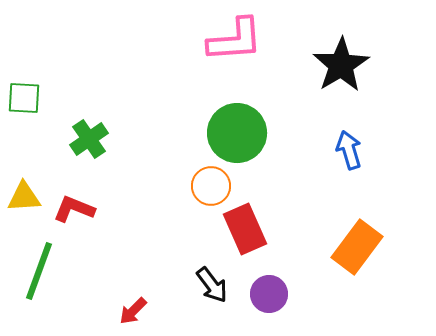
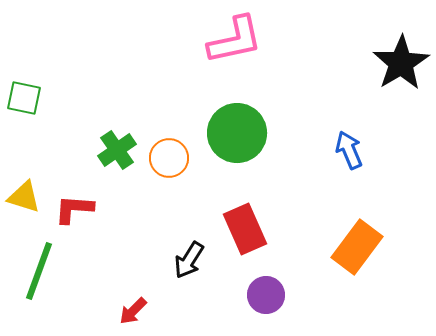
pink L-shape: rotated 8 degrees counterclockwise
black star: moved 60 px right, 2 px up
green square: rotated 9 degrees clockwise
green cross: moved 28 px right, 11 px down
blue arrow: rotated 6 degrees counterclockwise
orange circle: moved 42 px left, 28 px up
yellow triangle: rotated 21 degrees clockwise
red L-shape: rotated 18 degrees counterclockwise
black arrow: moved 23 px left, 25 px up; rotated 69 degrees clockwise
purple circle: moved 3 px left, 1 px down
